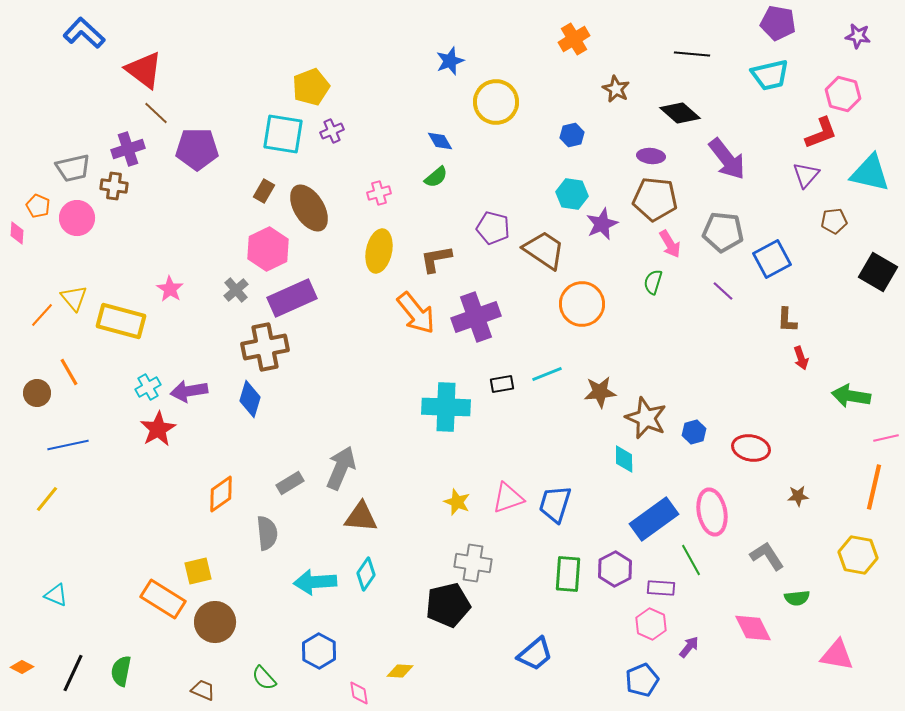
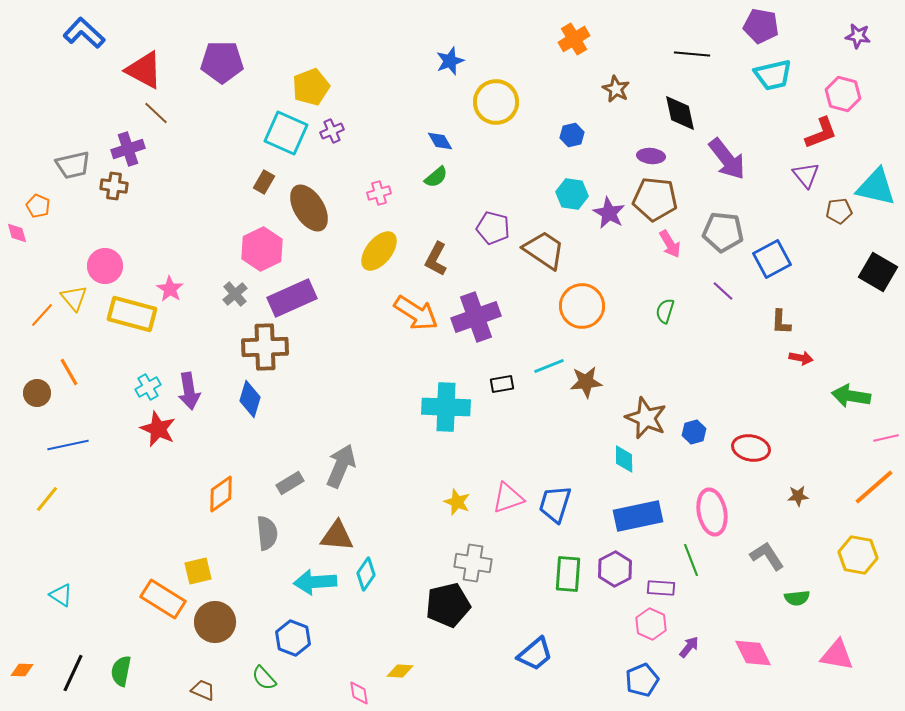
purple pentagon at (778, 23): moved 17 px left, 3 px down
red triangle at (144, 70): rotated 9 degrees counterclockwise
cyan trapezoid at (770, 75): moved 3 px right
black diamond at (680, 113): rotated 36 degrees clockwise
cyan square at (283, 134): moved 3 px right, 1 px up; rotated 15 degrees clockwise
purple pentagon at (197, 149): moved 25 px right, 87 px up
gray trapezoid at (73, 168): moved 3 px up
cyan triangle at (870, 173): moved 6 px right, 14 px down
purple triangle at (806, 175): rotated 20 degrees counterclockwise
brown rectangle at (264, 191): moved 9 px up
pink circle at (77, 218): moved 28 px right, 48 px down
brown pentagon at (834, 221): moved 5 px right, 10 px up
purple star at (602, 224): moved 7 px right, 11 px up; rotated 20 degrees counterclockwise
pink diamond at (17, 233): rotated 20 degrees counterclockwise
pink hexagon at (268, 249): moved 6 px left
yellow ellipse at (379, 251): rotated 27 degrees clockwise
brown L-shape at (436, 259): rotated 52 degrees counterclockwise
green semicircle at (653, 282): moved 12 px right, 29 px down
gray cross at (236, 290): moved 1 px left, 4 px down
orange circle at (582, 304): moved 2 px down
orange arrow at (416, 313): rotated 18 degrees counterclockwise
brown L-shape at (787, 320): moved 6 px left, 2 px down
yellow rectangle at (121, 321): moved 11 px right, 7 px up
brown cross at (265, 347): rotated 9 degrees clockwise
red arrow at (801, 358): rotated 60 degrees counterclockwise
cyan line at (547, 374): moved 2 px right, 8 px up
purple arrow at (189, 391): rotated 90 degrees counterclockwise
brown star at (600, 392): moved 14 px left, 10 px up
red star at (158, 429): rotated 18 degrees counterclockwise
gray arrow at (341, 468): moved 2 px up
orange line at (874, 487): rotated 36 degrees clockwise
brown triangle at (361, 517): moved 24 px left, 19 px down
blue rectangle at (654, 519): moved 16 px left, 3 px up; rotated 24 degrees clockwise
green line at (691, 560): rotated 8 degrees clockwise
cyan triangle at (56, 595): moved 5 px right; rotated 10 degrees clockwise
pink diamond at (753, 628): moved 25 px down
blue hexagon at (319, 651): moved 26 px left, 13 px up; rotated 8 degrees counterclockwise
orange diamond at (22, 667): moved 3 px down; rotated 25 degrees counterclockwise
